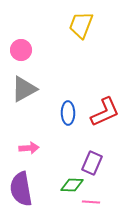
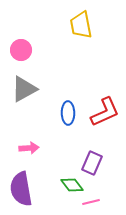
yellow trapezoid: rotated 32 degrees counterclockwise
green diamond: rotated 50 degrees clockwise
pink line: rotated 18 degrees counterclockwise
